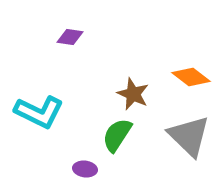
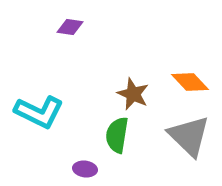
purple diamond: moved 10 px up
orange diamond: moved 1 px left, 5 px down; rotated 9 degrees clockwise
green semicircle: rotated 24 degrees counterclockwise
